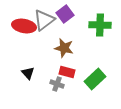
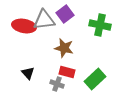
gray triangle: rotated 30 degrees clockwise
green cross: rotated 10 degrees clockwise
